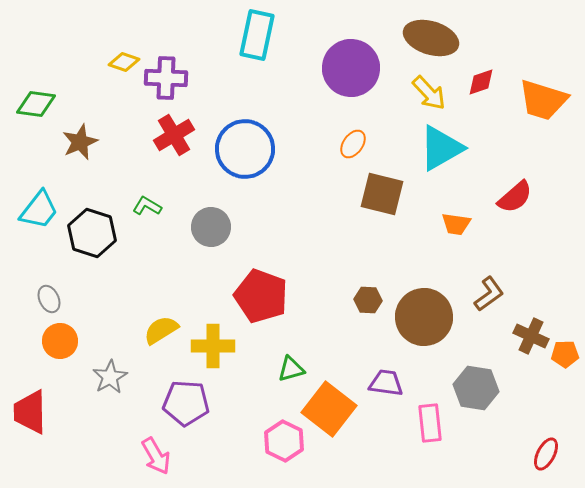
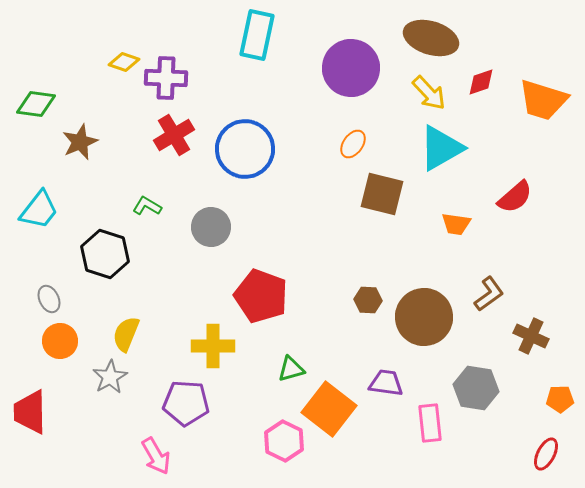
black hexagon at (92, 233): moved 13 px right, 21 px down
yellow semicircle at (161, 330): moved 35 px left, 4 px down; rotated 36 degrees counterclockwise
orange pentagon at (565, 354): moved 5 px left, 45 px down
